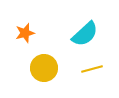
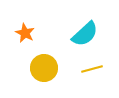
orange star: rotated 30 degrees counterclockwise
